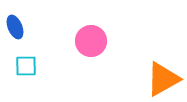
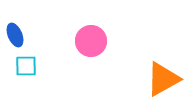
blue ellipse: moved 8 px down
